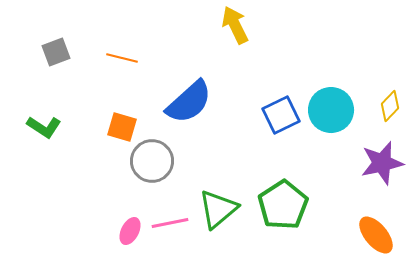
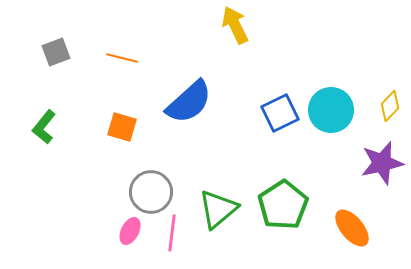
blue square: moved 1 px left, 2 px up
green L-shape: rotated 96 degrees clockwise
gray circle: moved 1 px left, 31 px down
pink line: moved 2 px right, 10 px down; rotated 72 degrees counterclockwise
orange ellipse: moved 24 px left, 7 px up
